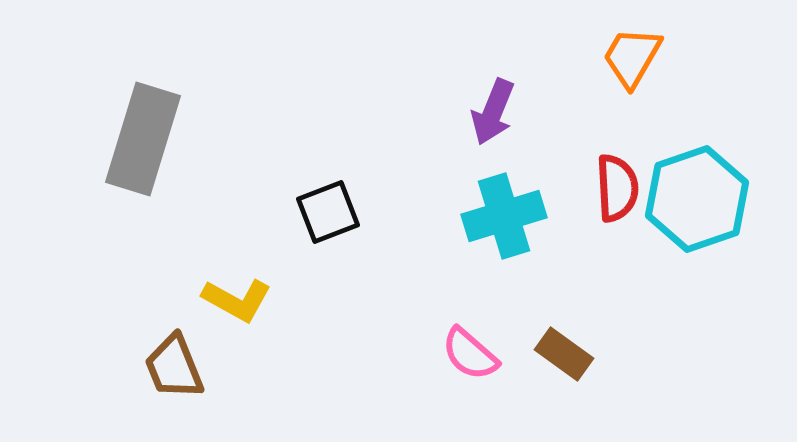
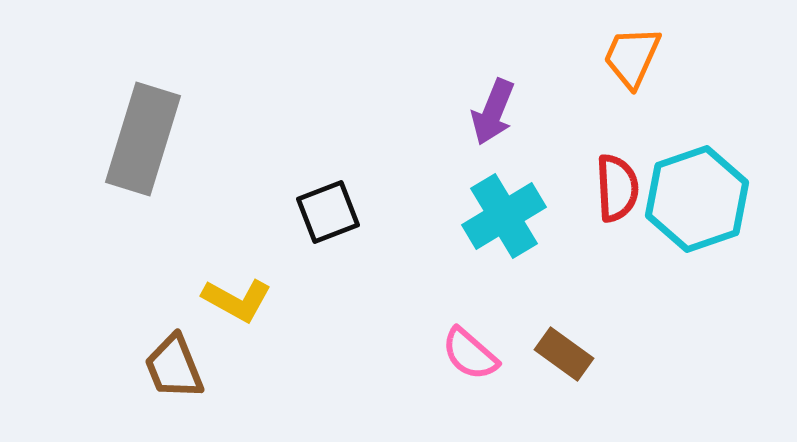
orange trapezoid: rotated 6 degrees counterclockwise
cyan cross: rotated 14 degrees counterclockwise
